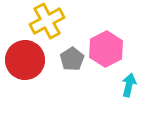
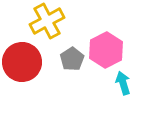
pink hexagon: moved 1 px down
red circle: moved 3 px left, 2 px down
cyan arrow: moved 6 px left, 2 px up; rotated 30 degrees counterclockwise
